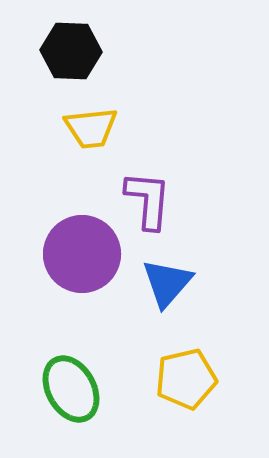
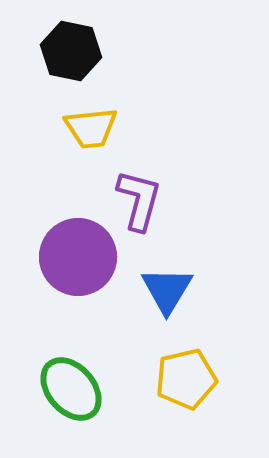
black hexagon: rotated 10 degrees clockwise
purple L-shape: moved 9 px left; rotated 10 degrees clockwise
purple circle: moved 4 px left, 3 px down
blue triangle: moved 7 px down; rotated 10 degrees counterclockwise
green ellipse: rotated 12 degrees counterclockwise
